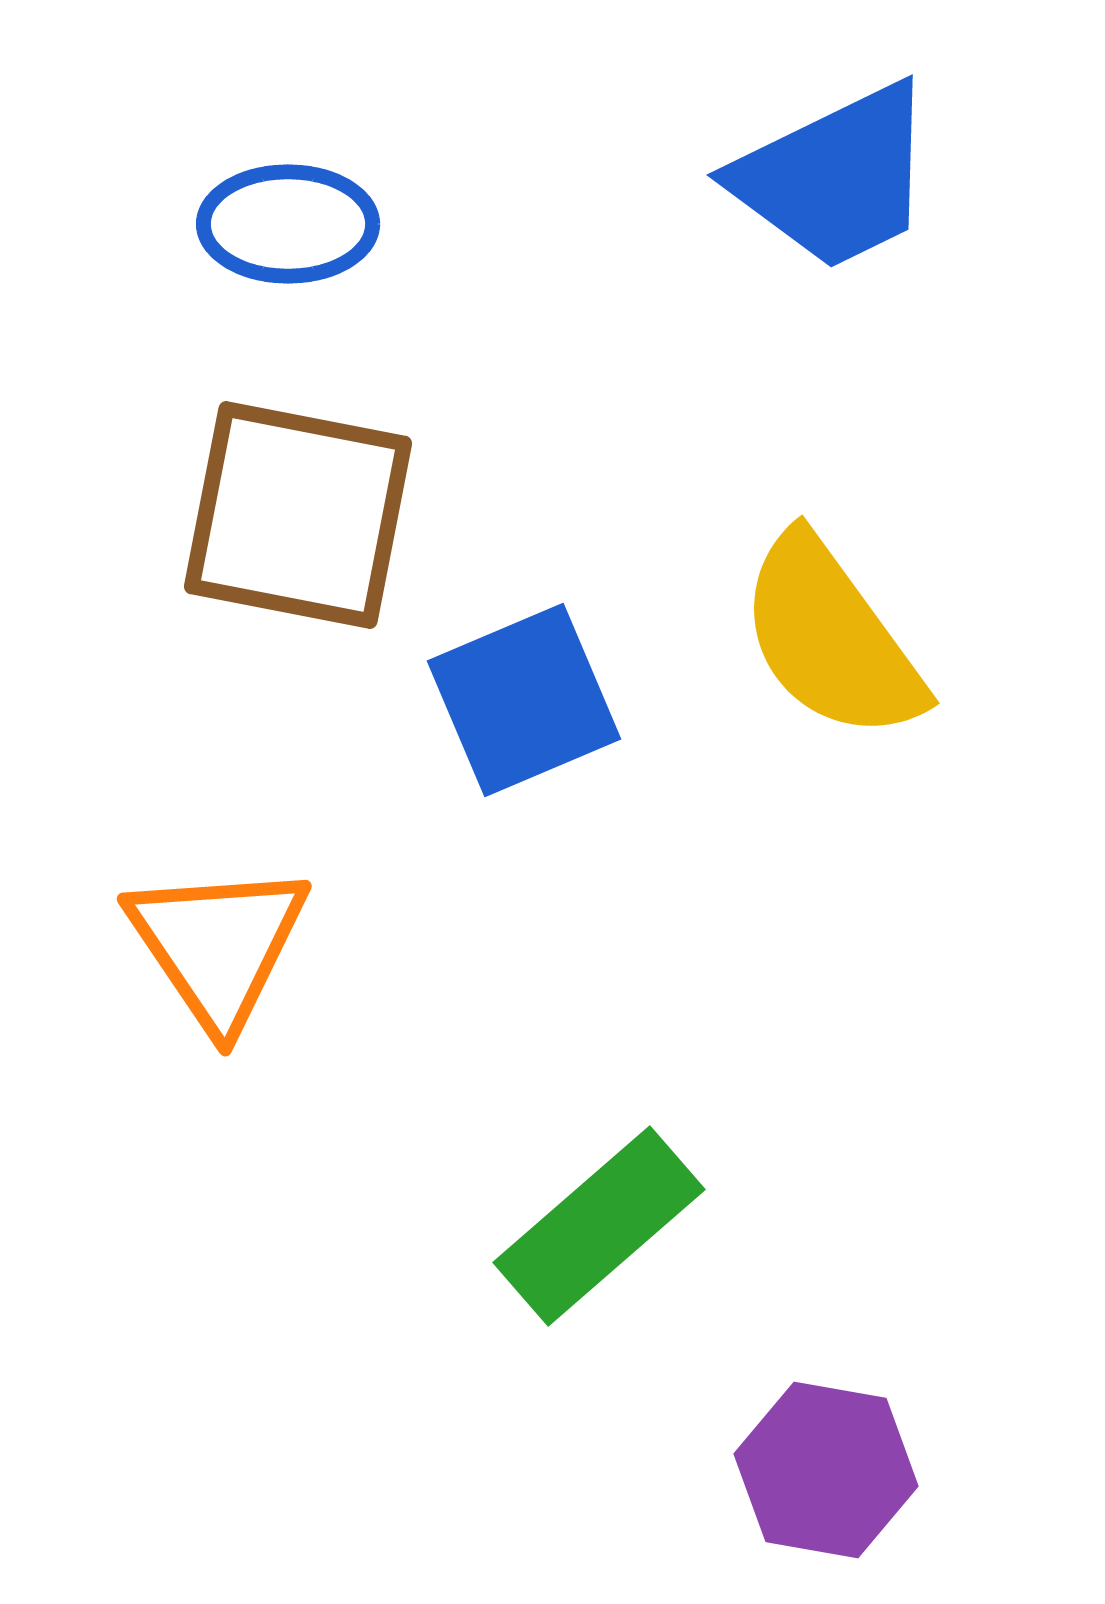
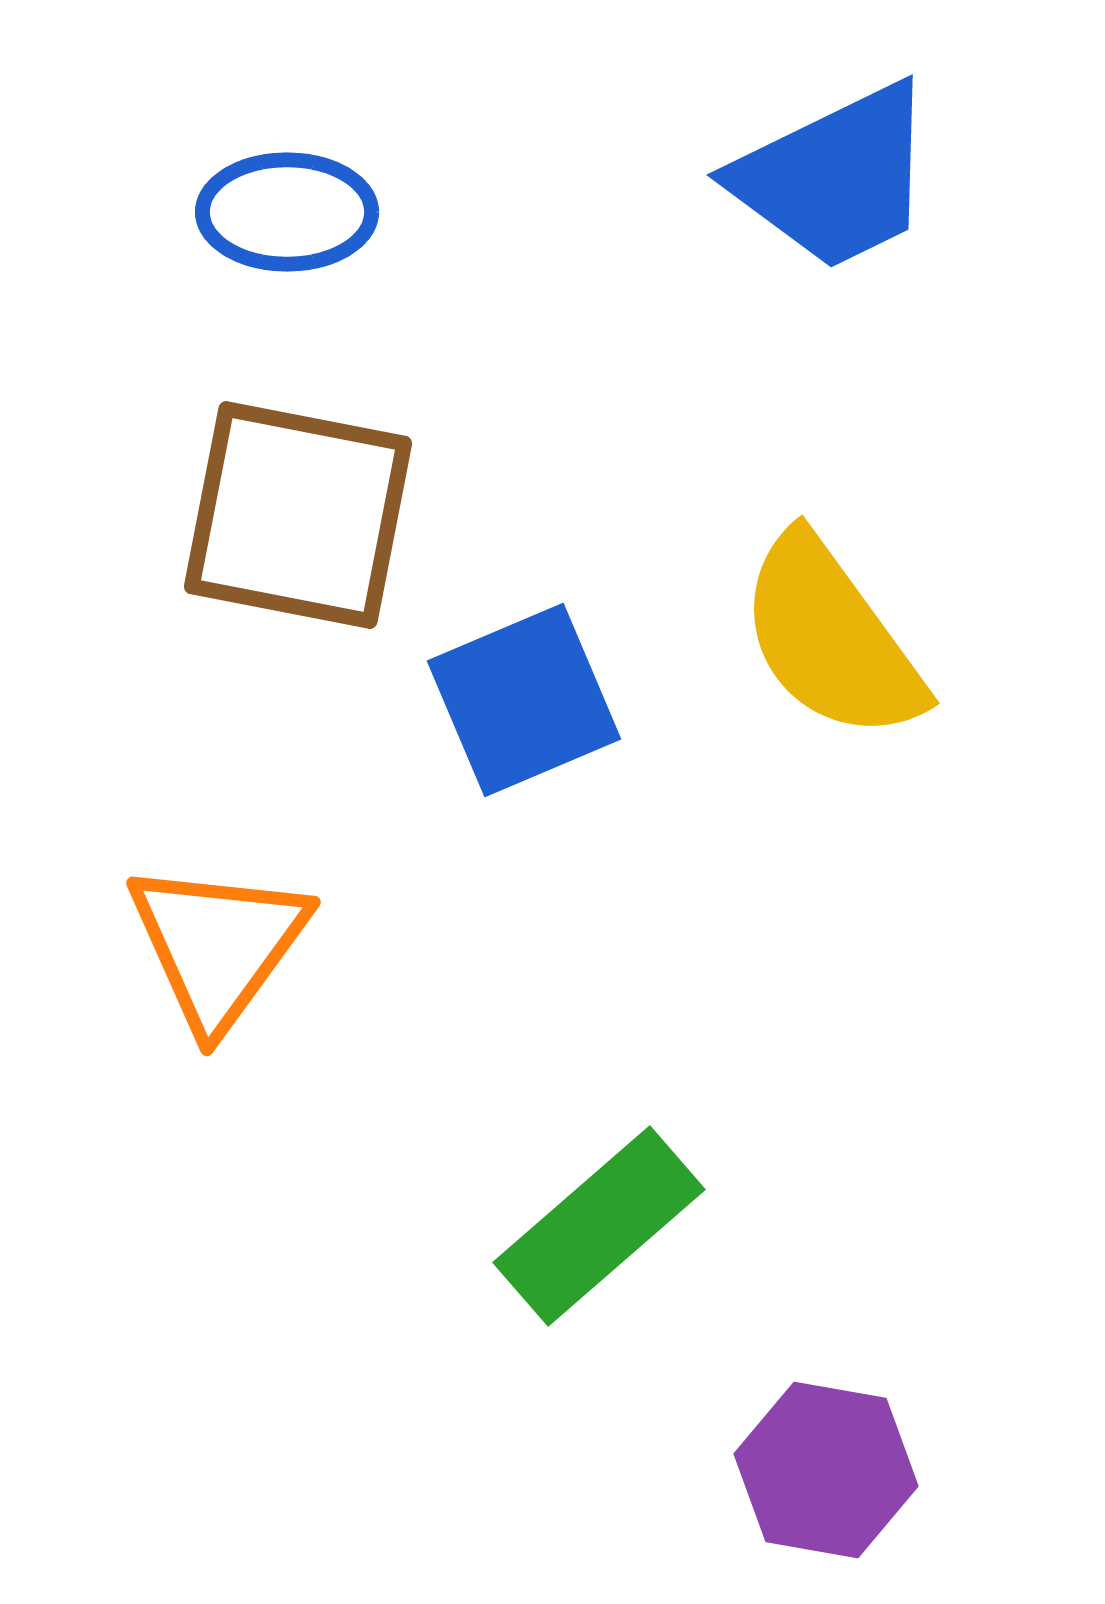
blue ellipse: moved 1 px left, 12 px up
orange triangle: rotated 10 degrees clockwise
